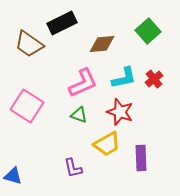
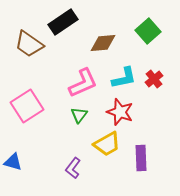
black rectangle: moved 1 px right, 1 px up; rotated 8 degrees counterclockwise
brown diamond: moved 1 px right, 1 px up
pink square: rotated 24 degrees clockwise
green triangle: rotated 48 degrees clockwise
purple L-shape: rotated 50 degrees clockwise
blue triangle: moved 14 px up
